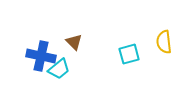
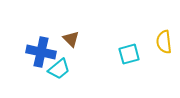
brown triangle: moved 3 px left, 3 px up
blue cross: moved 4 px up
